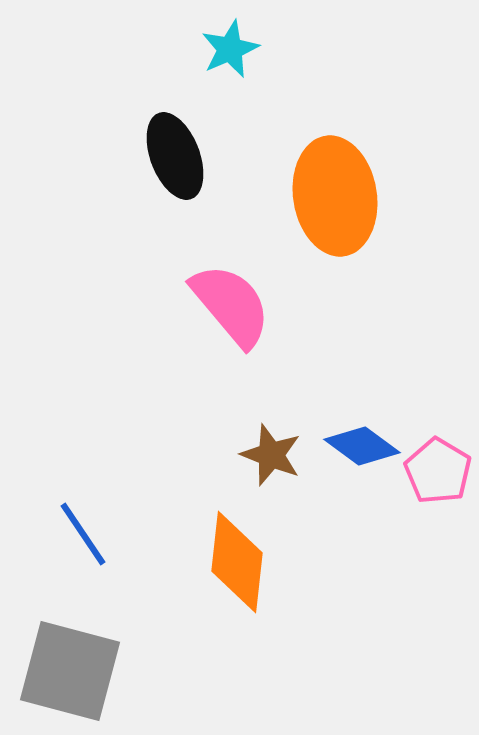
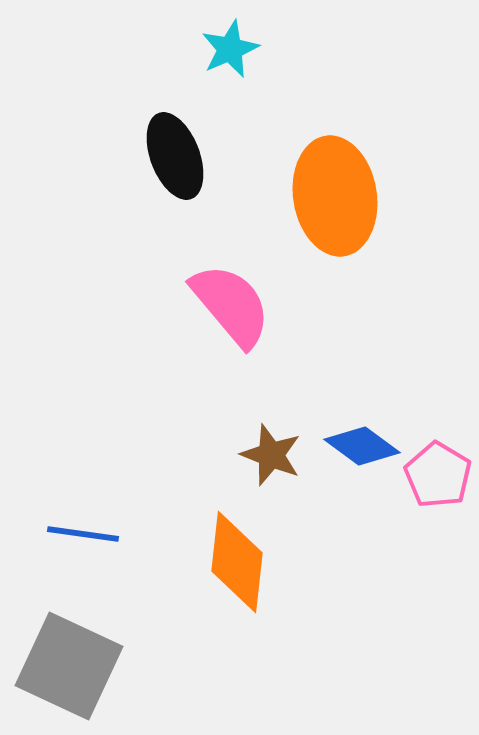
pink pentagon: moved 4 px down
blue line: rotated 48 degrees counterclockwise
gray square: moved 1 px left, 5 px up; rotated 10 degrees clockwise
